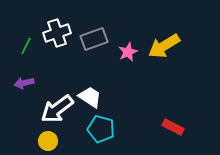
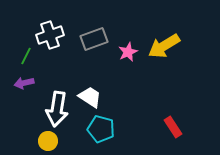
white cross: moved 7 px left, 2 px down
green line: moved 10 px down
white arrow: rotated 44 degrees counterclockwise
red rectangle: rotated 30 degrees clockwise
